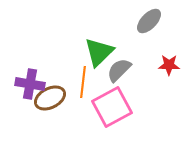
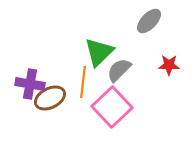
pink square: rotated 15 degrees counterclockwise
